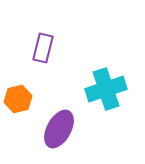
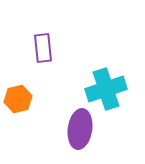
purple rectangle: rotated 20 degrees counterclockwise
purple ellipse: moved 21 px right; rotated 21 degrees counterclockwise
